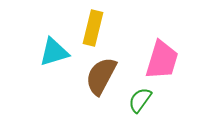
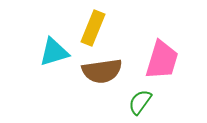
yellow rectangle: rotated 8 degrees clockwise
brown semicircle: moved 1 px right, 5 px up; rotated 126 degrees counterclockwise
green semicircle: moved 2 px down
